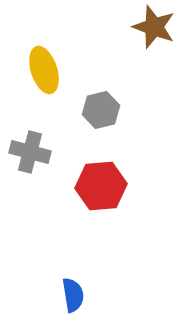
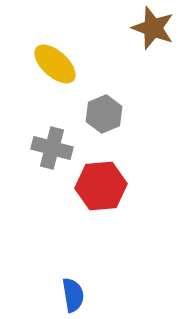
brown star: moved 1 px left, 1 px down
yellow ellipse: moved 11 px right, 6 px up; rotated 30 degrees counterclockwise
gray hexagon: moved 3 px right, 4 px down; rotated 9 degrees counterclockwise
gray cross: moved 22 px right, 4 px up
